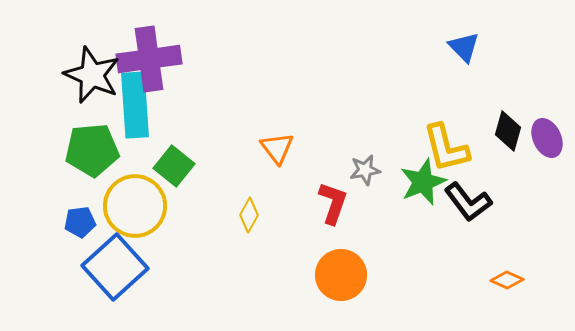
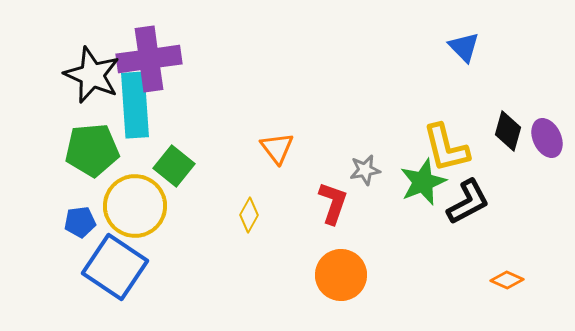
black L-shape: rotated 81 degrees counterclockwise
blue square: rotated 14 degrees counterclockwise
